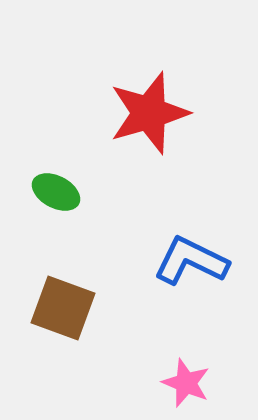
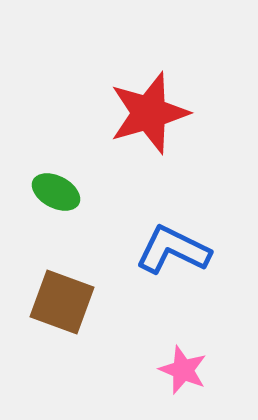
blue L-shape: moved 18 px left, 11 px up
brown square: moved 1 px left, 6 px up
pink star: moved 3 px left, 13 px up
